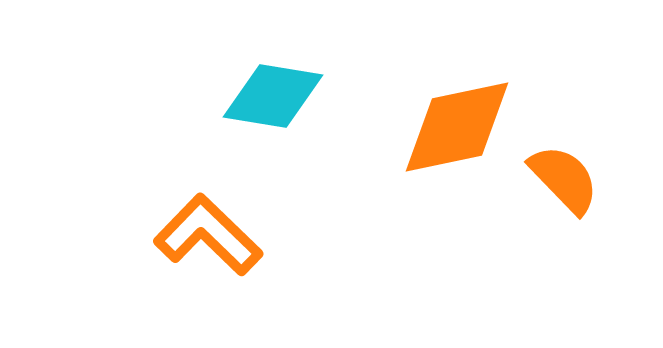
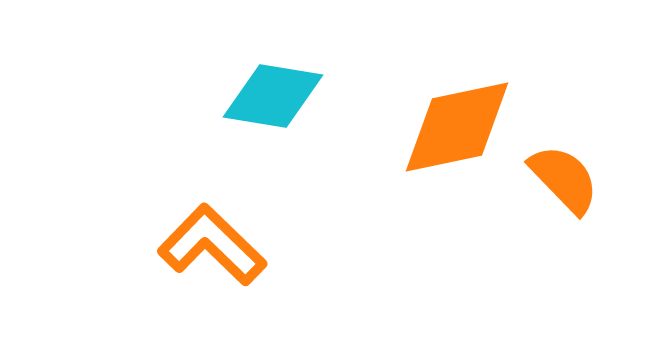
orange L-shape: moved 4 px right, 10 px down
